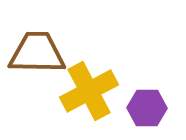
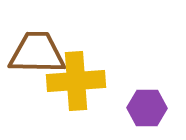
yellow cross: moved 13 px left, 10 px up; rotated 24 degrees clockwise
